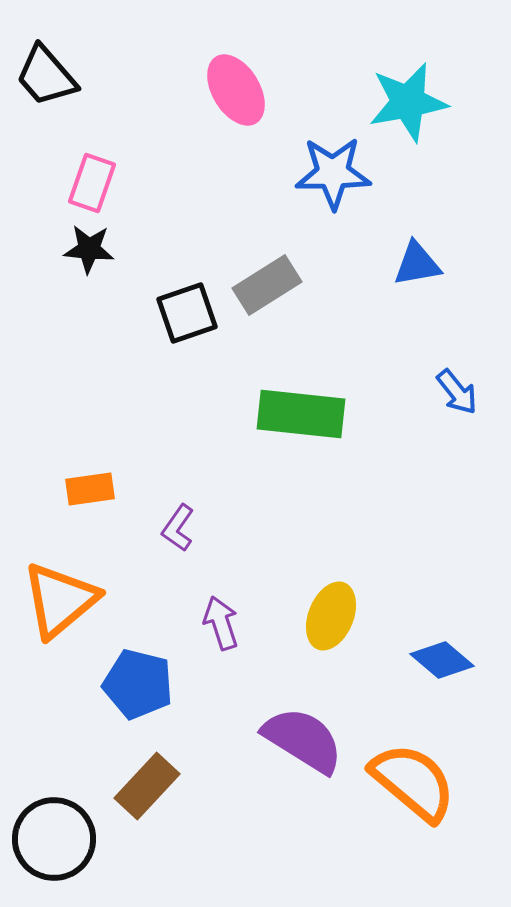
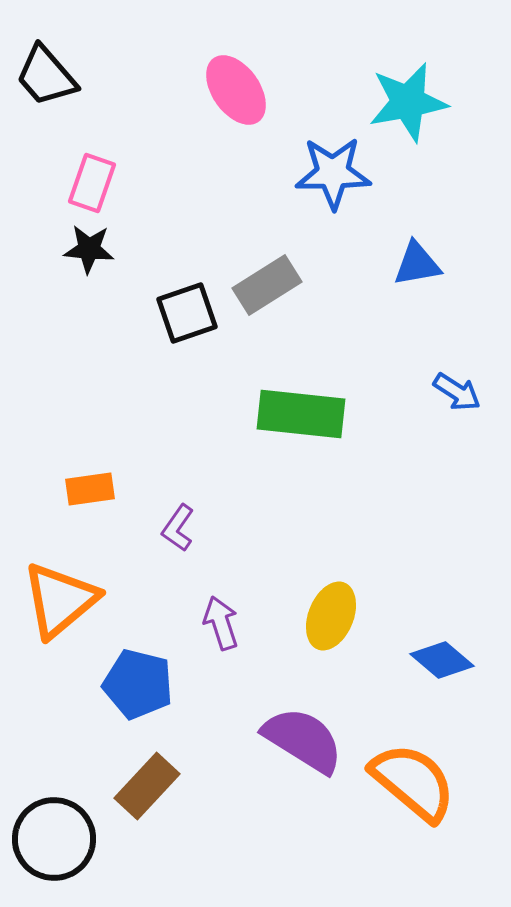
pink ellipse: rotated 4 degrees counterclockwise
blue arrow: rotated 18 degrees counterclockwise
